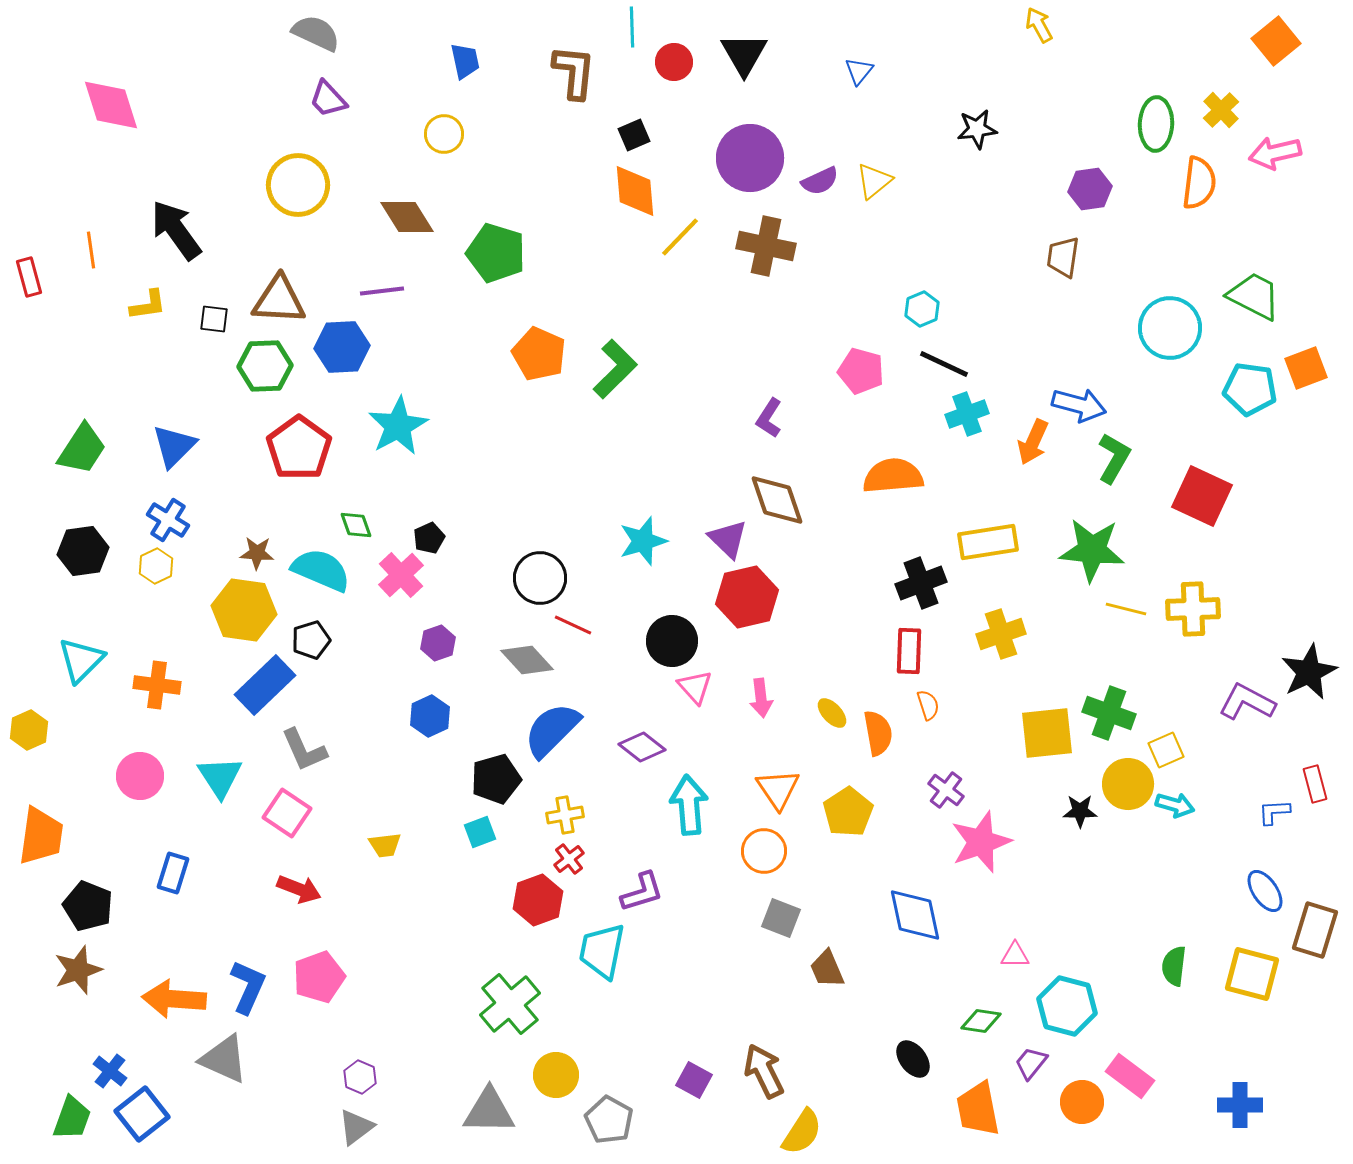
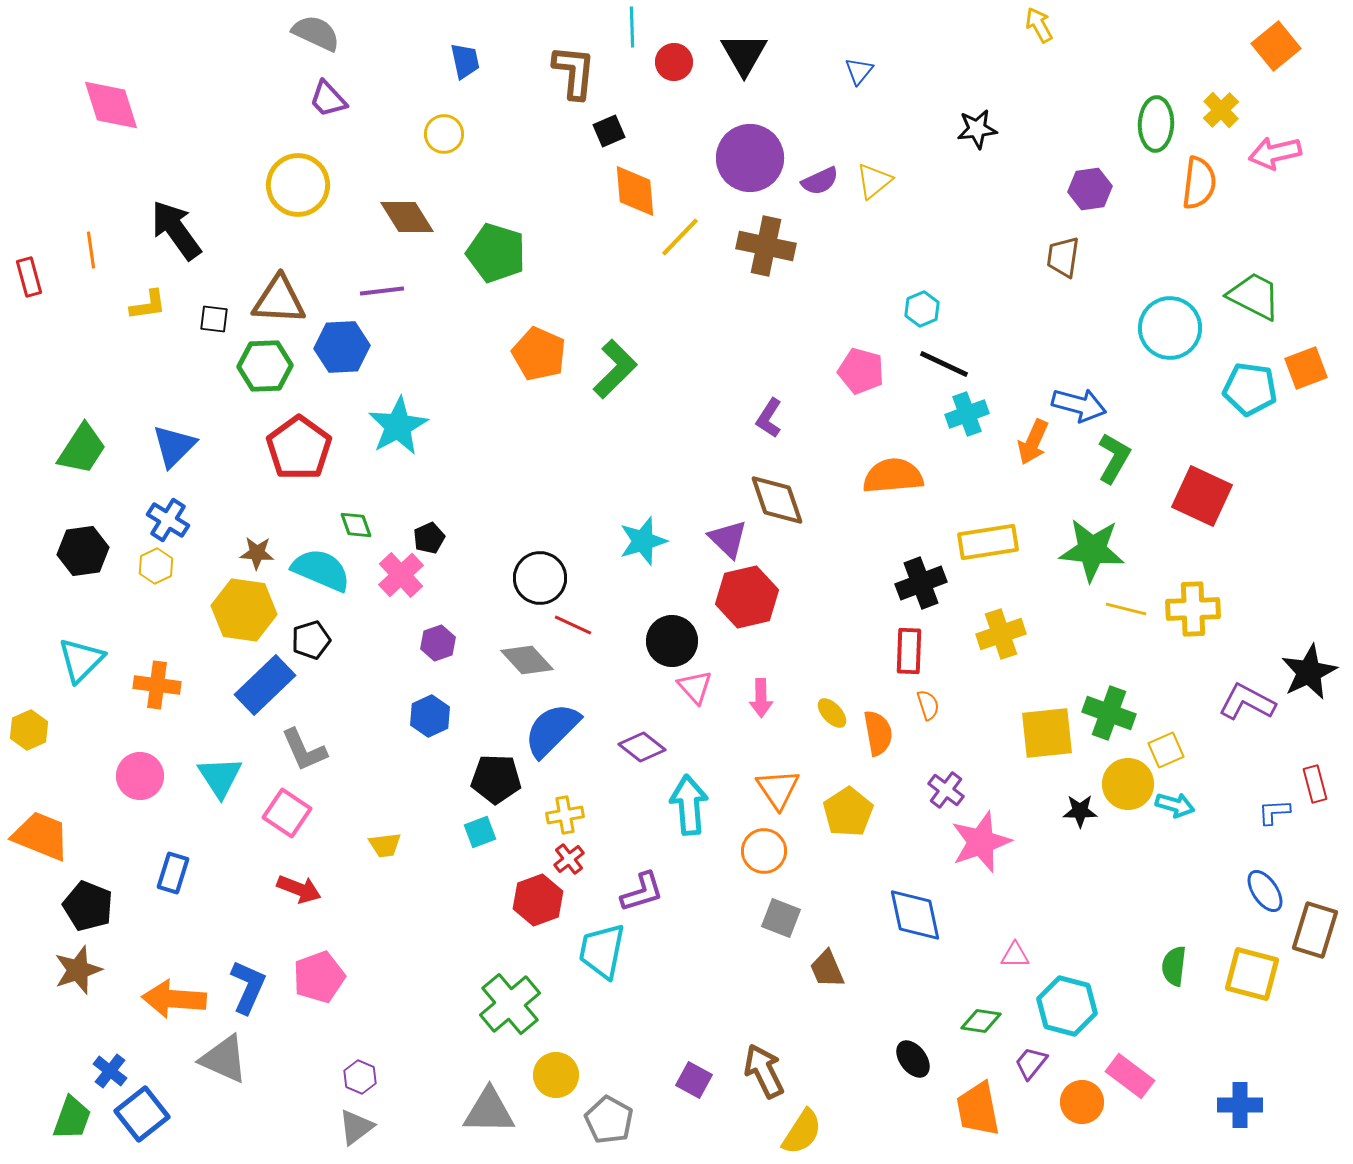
orange square at (1276, 41): moved 5 px down
black square at (634, 135): moved 25 px left, 4 px up
pink arrow at (761, 698): rotated 6 degrees clockwise
black pentagon at (496, 779): rotated 18 degrees clockwise
orange trapezoid at (41, 836): rotated 76 degrees counterclockwise
